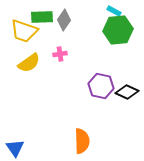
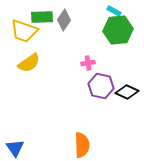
pink cross: moved 28 px right, 9 px down
orange semicircle: moved 4 px down
